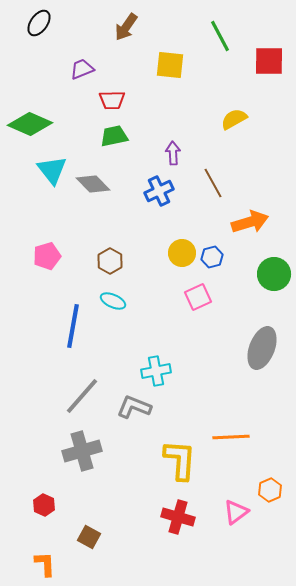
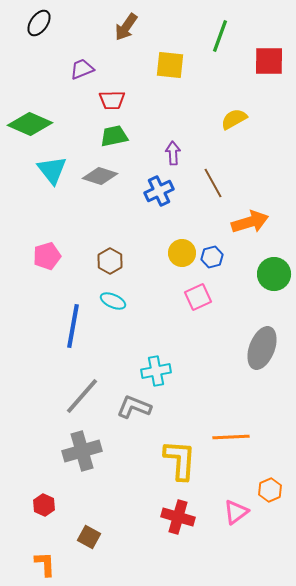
green line: rotated 48 degrees clockwise
gray diamond: moved 7 px right, 8 px up; rotated 28 degrees counterclockwise
